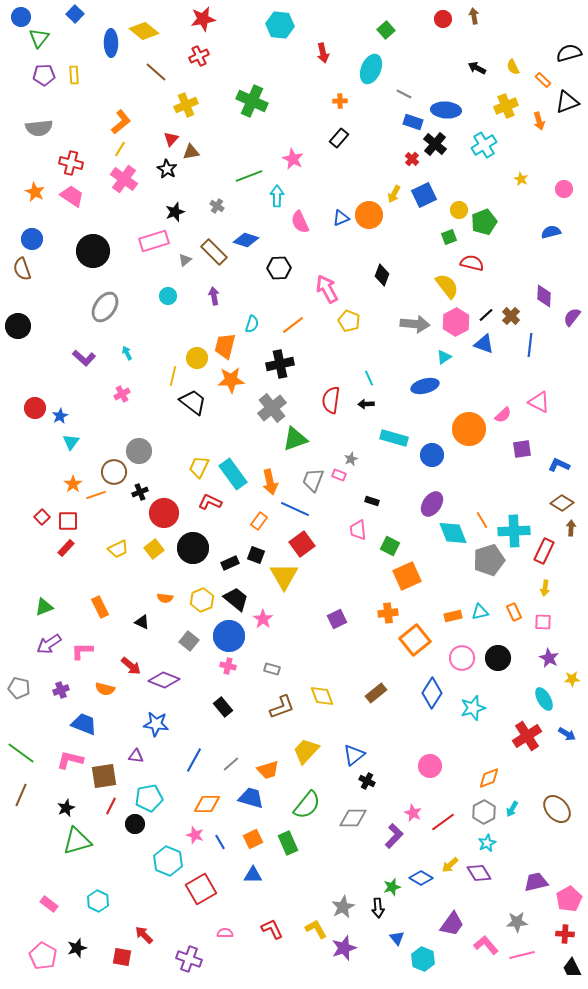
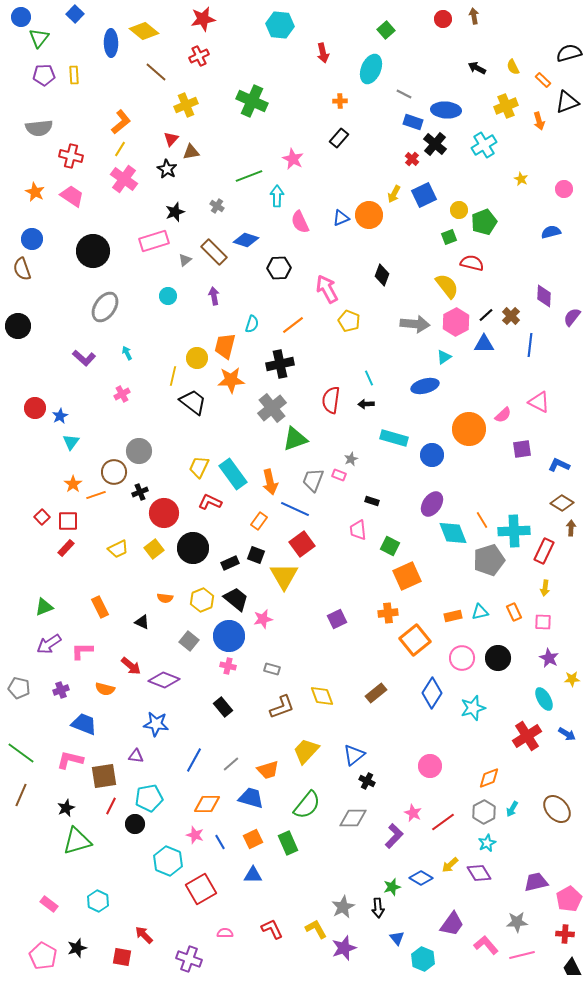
red cross at (71, 163): moved 7 px up
blue triangle at (484, 344): rotated 20 degrees counterclockwise
pink star at (263, 619): rotated 24 degrees clockwise
